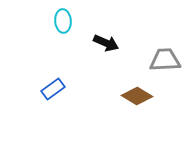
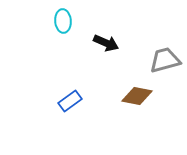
gray trapezoid: rotated 12 degrees counterclockwise
blue rectangle: moved 17 px right, 12 px down
brown diamond: rotated 20 degrees counterclockwise
